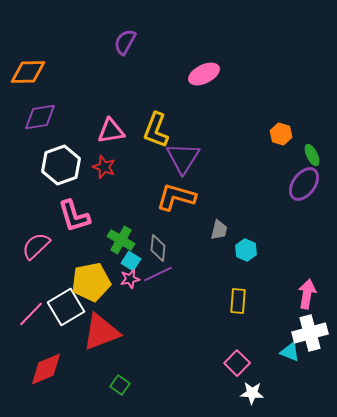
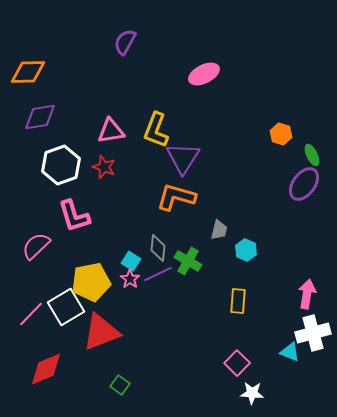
green cross: moved 67 px right, 21 px down
pink star: rotated 24 degrees counterclockwise
white cross: moved 3 px right
